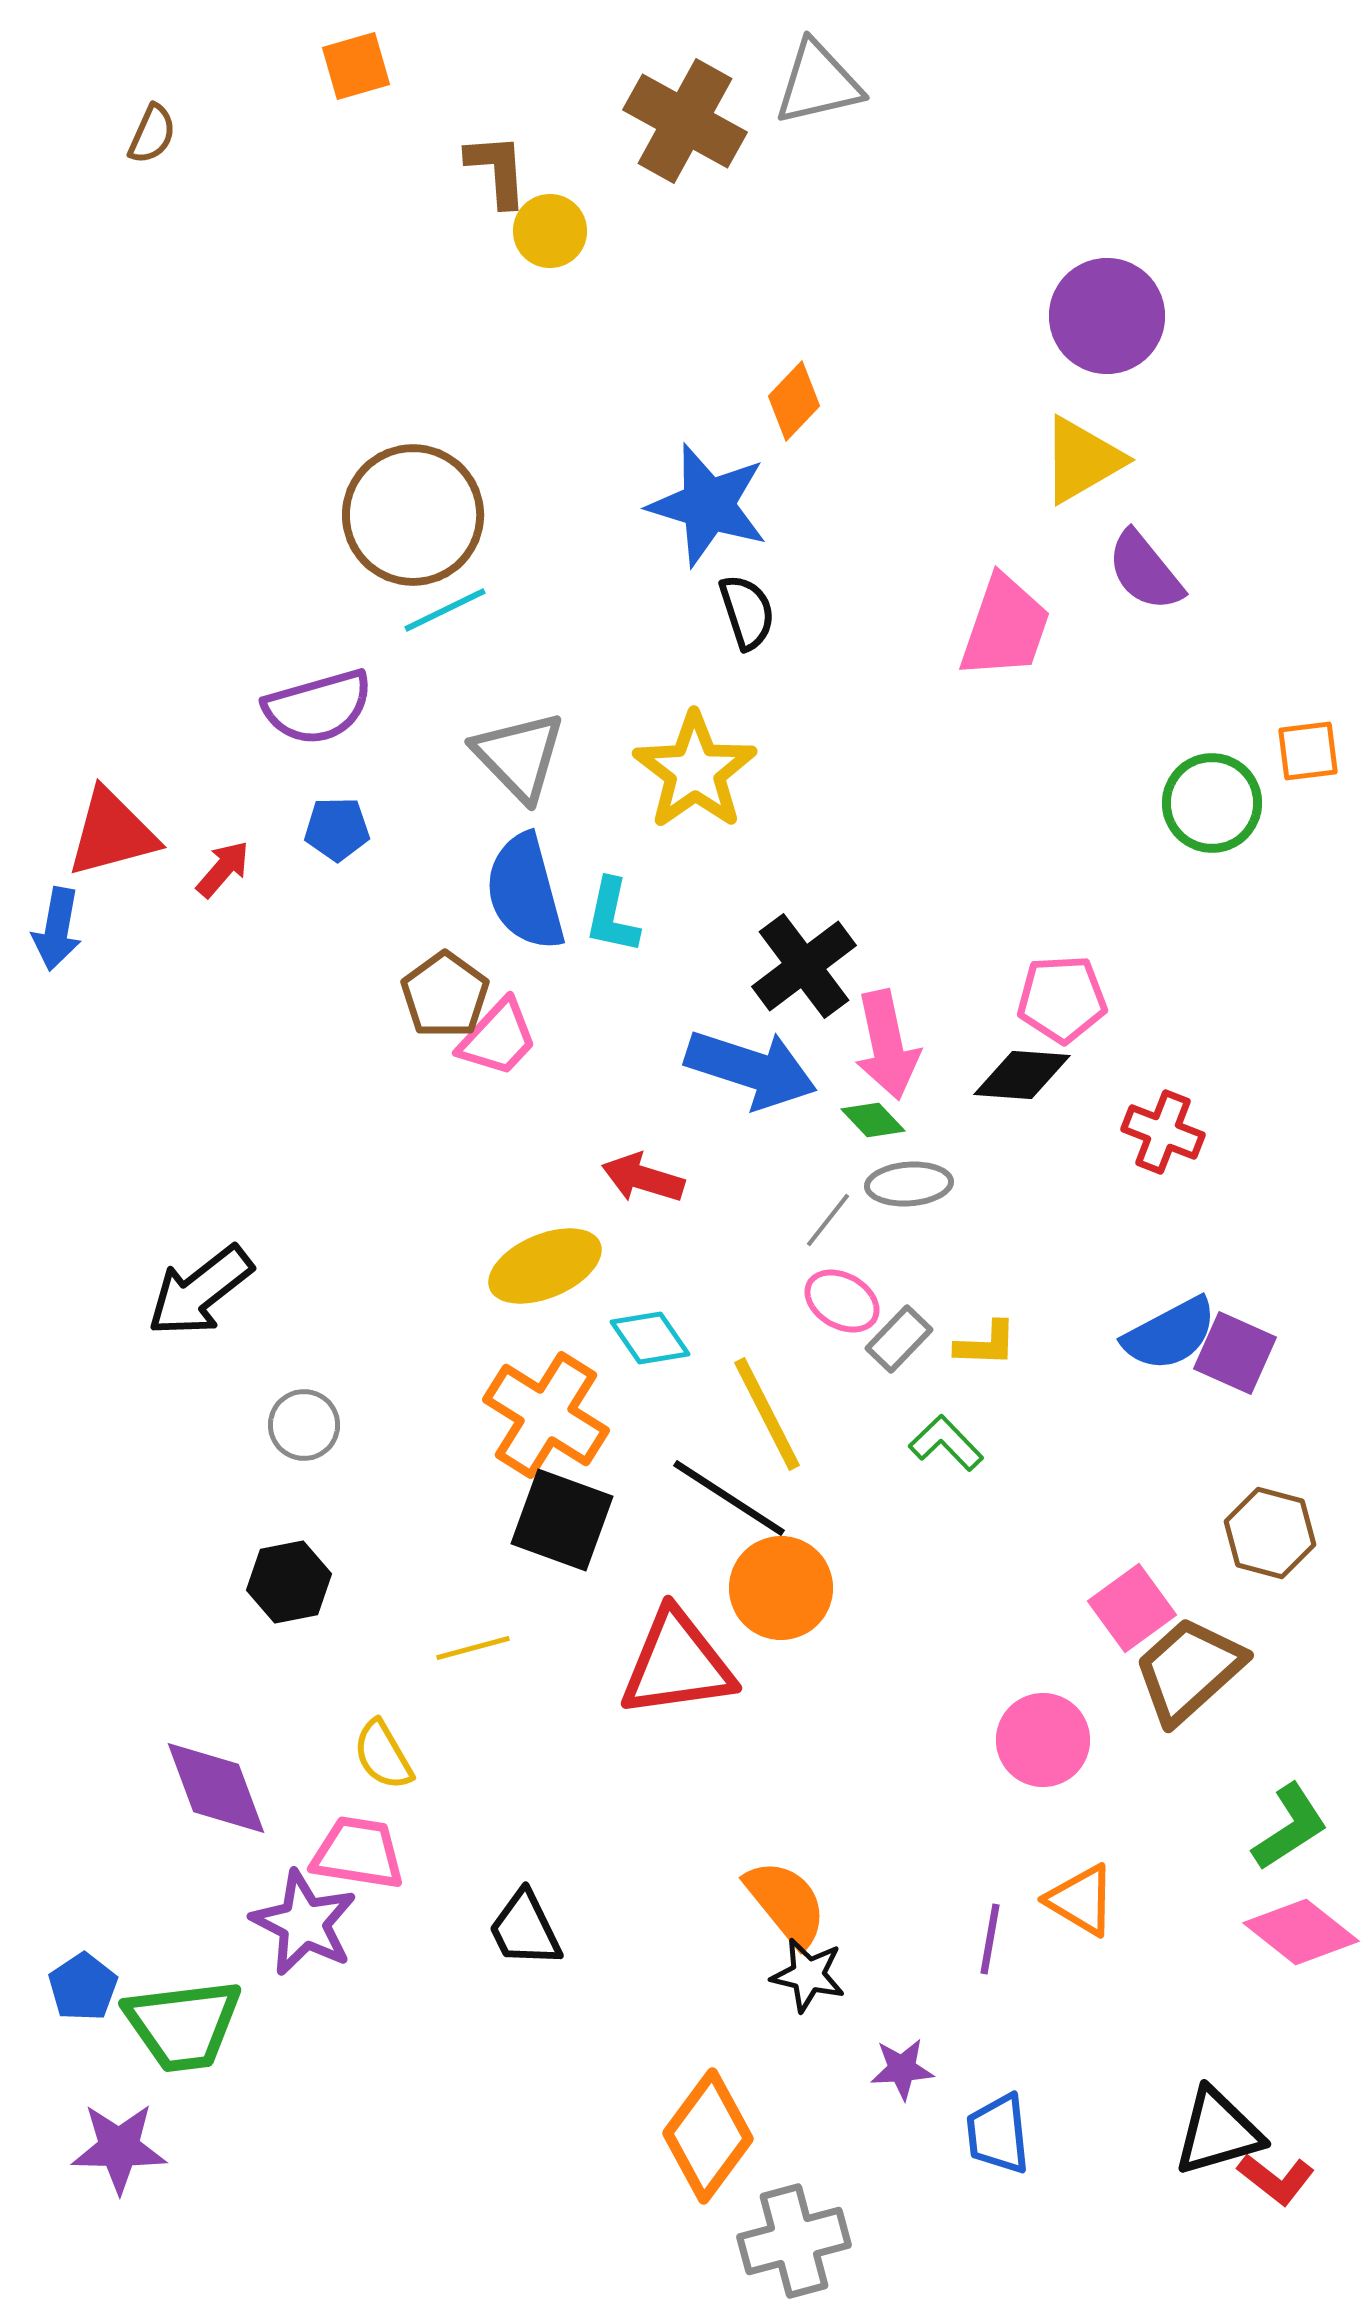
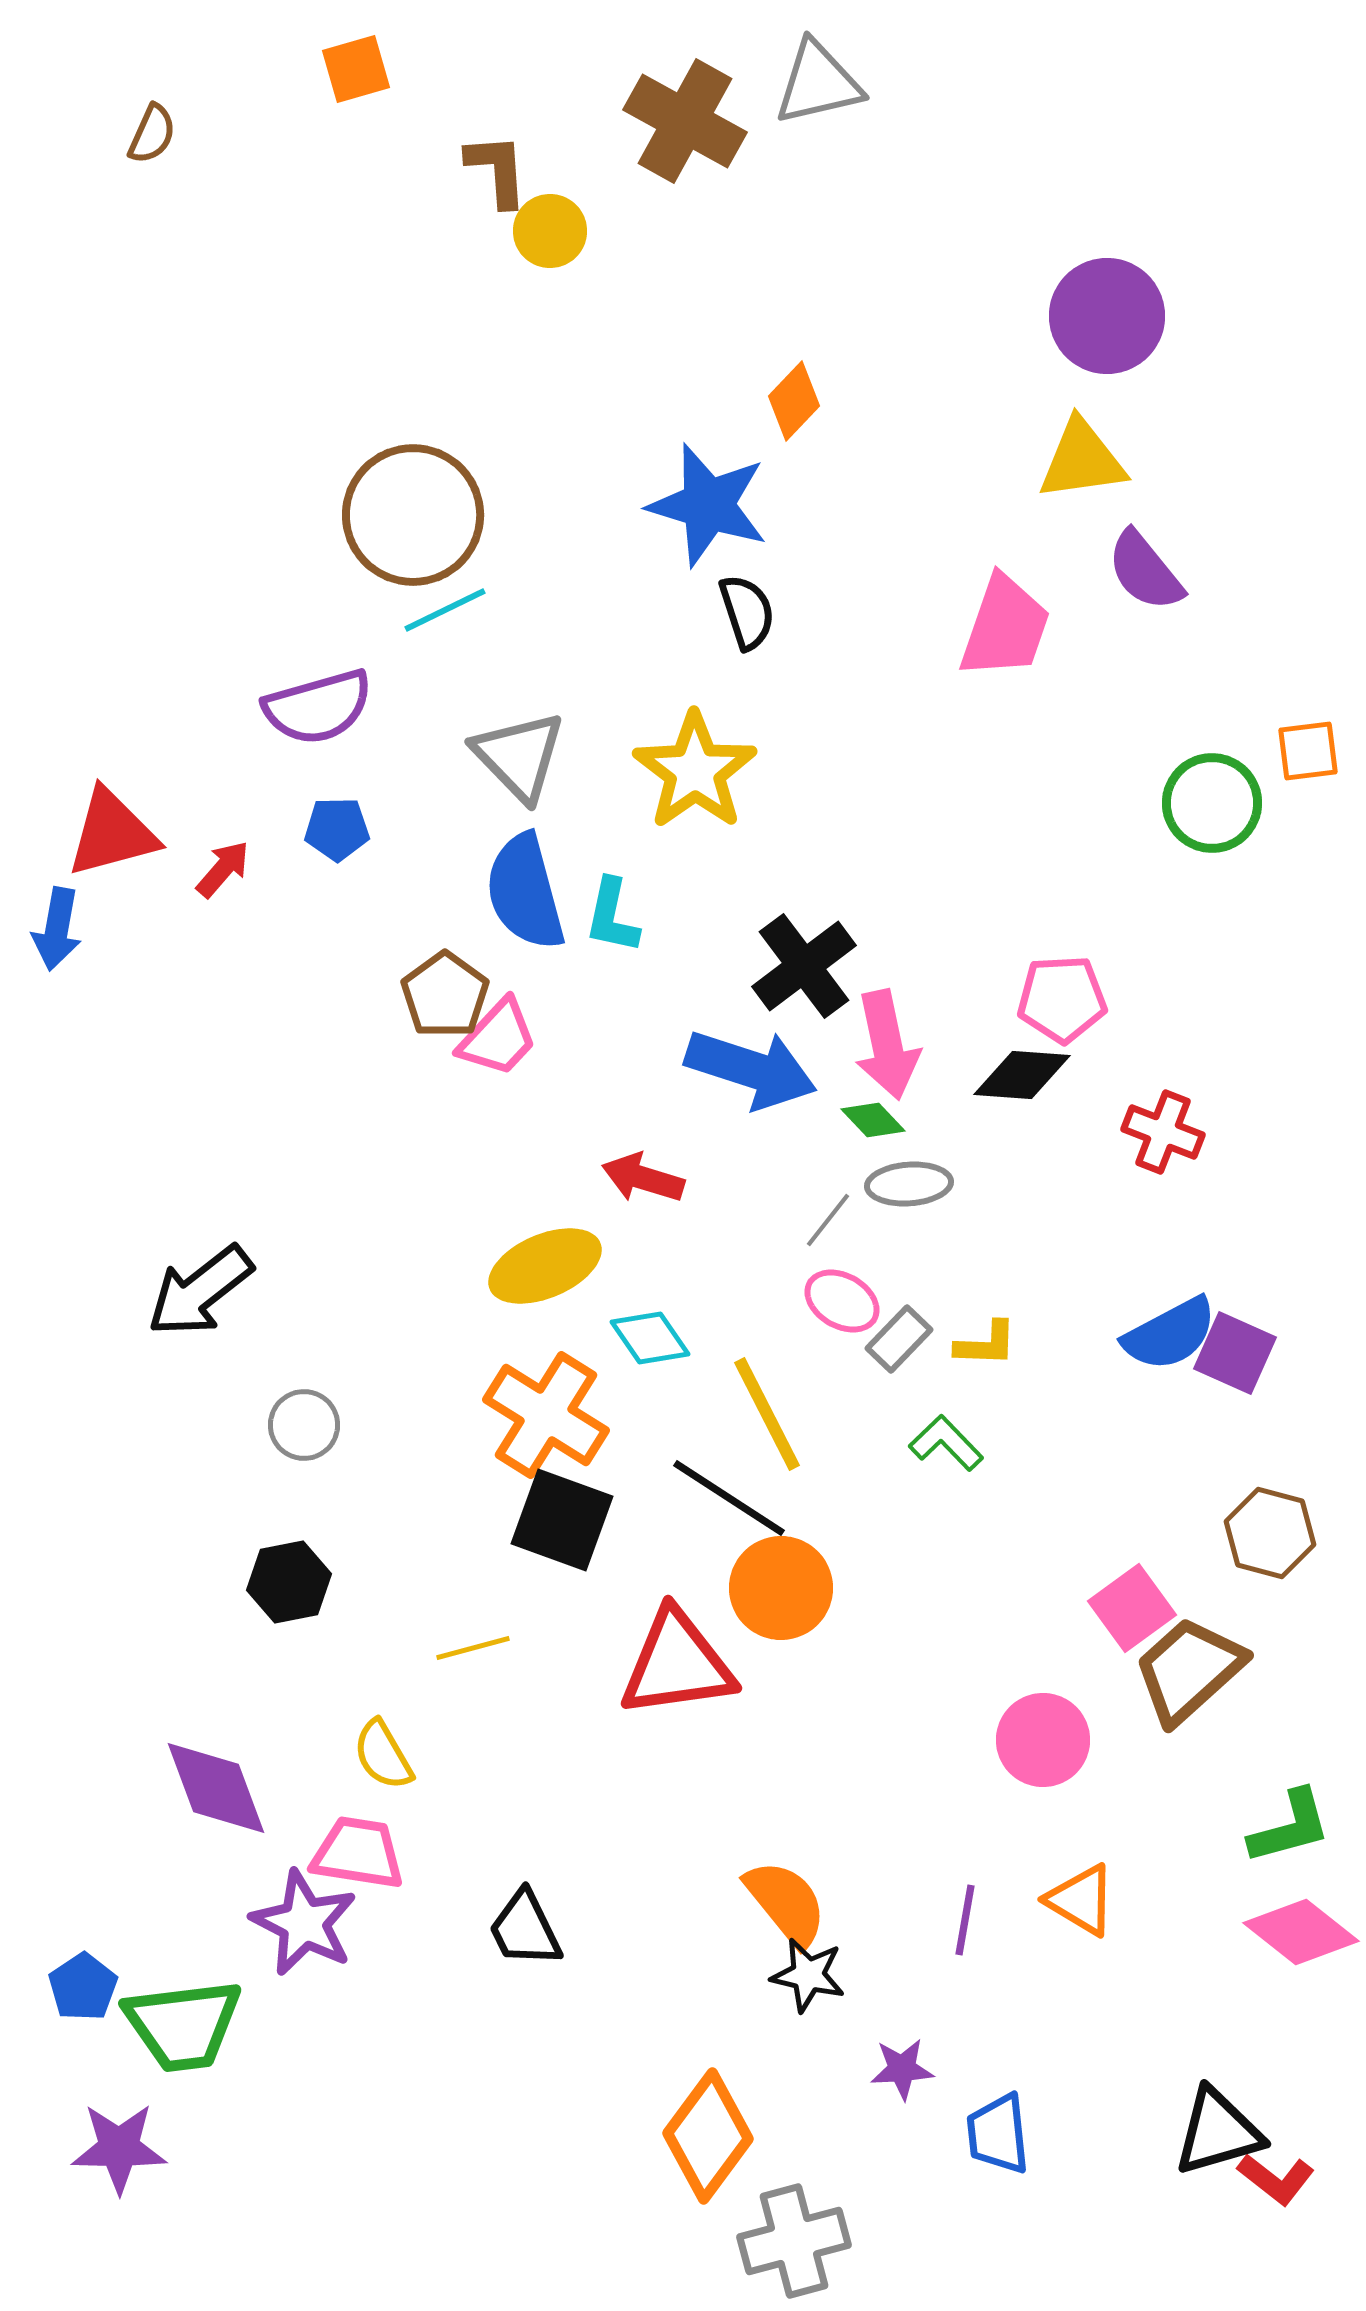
orange square at (356, 66): moved 3 px down
yellow triangle at (1082, 460): rotated 22 degrees clockwise
green L-shape at (1290, 1827): rotated 18 degrees clockwise
purple line at (990, 1939): moved 25 px left, 19 px up
